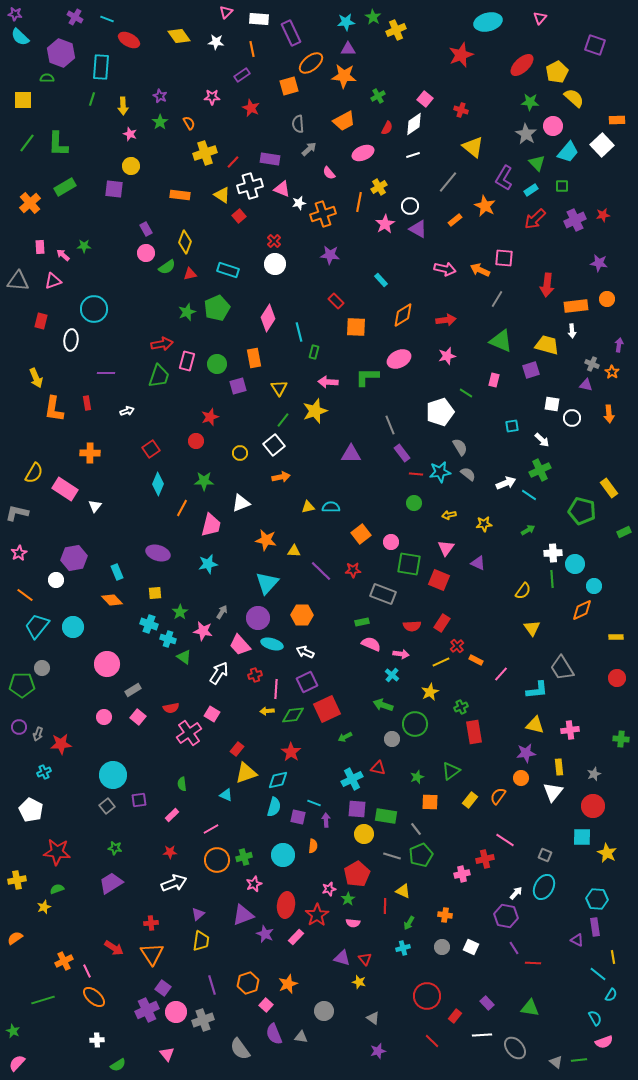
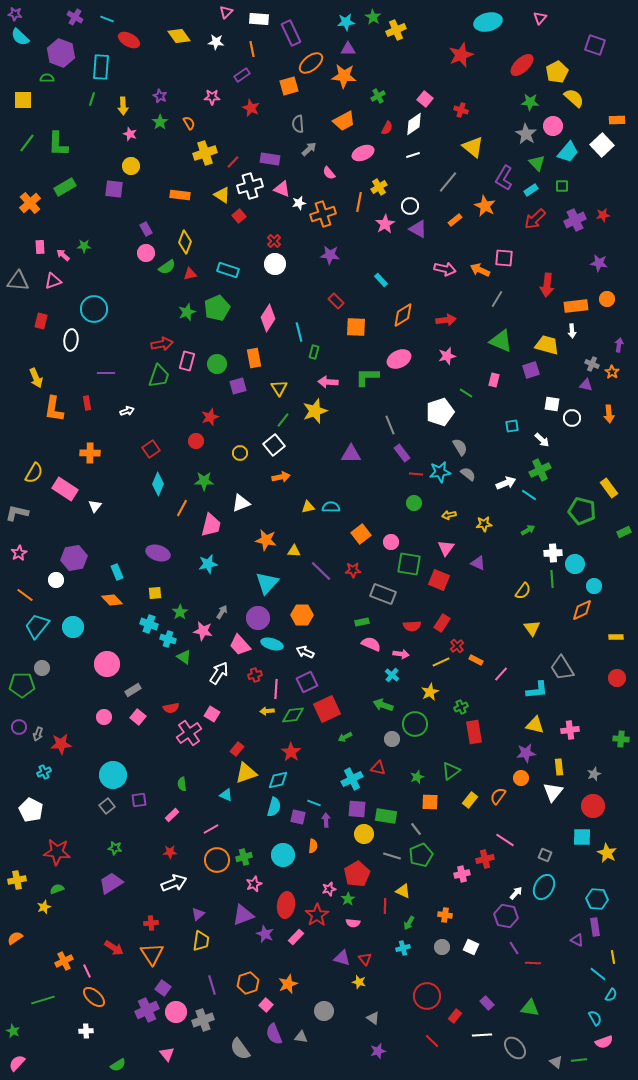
white cross at (97, 1040): moved 11 px left, 9 px up
